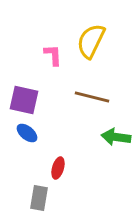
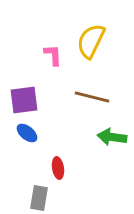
purple square: rotated 20 degrees counterclockwise
green arrow: moved 4 px left
red ellipse: rotated 25 degrees counterclockwise
